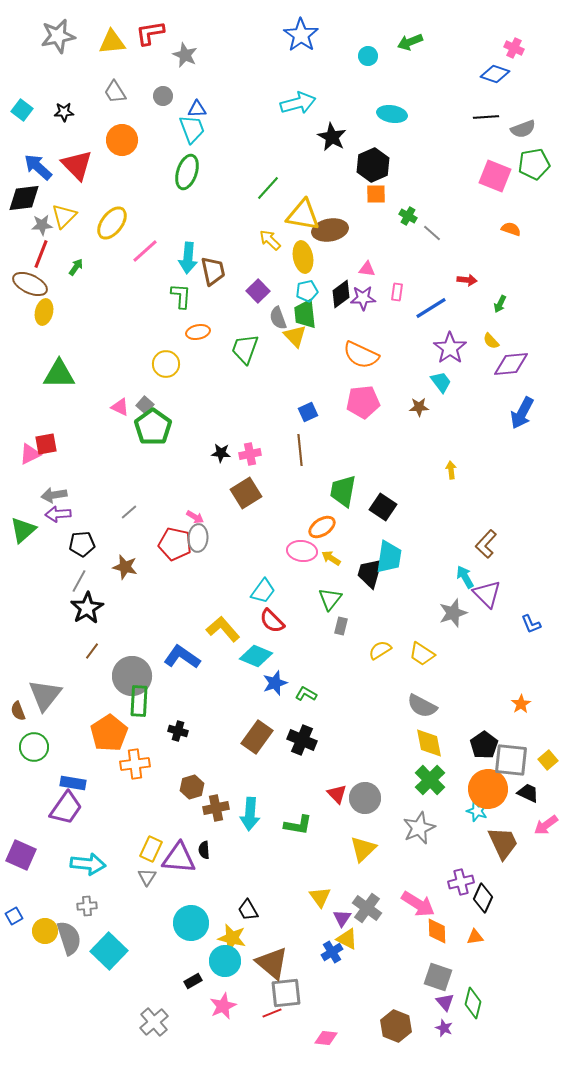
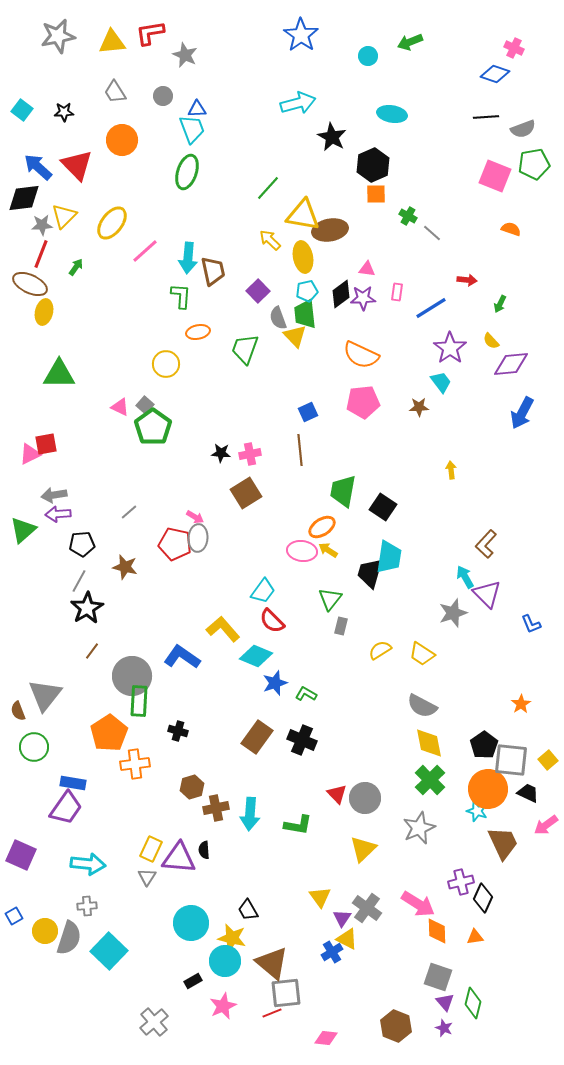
yellow arrow at (331, 558): moved 3 px left, 8 px up
gray semicircle at (69, 938): rotated 36 degrees clockwise
